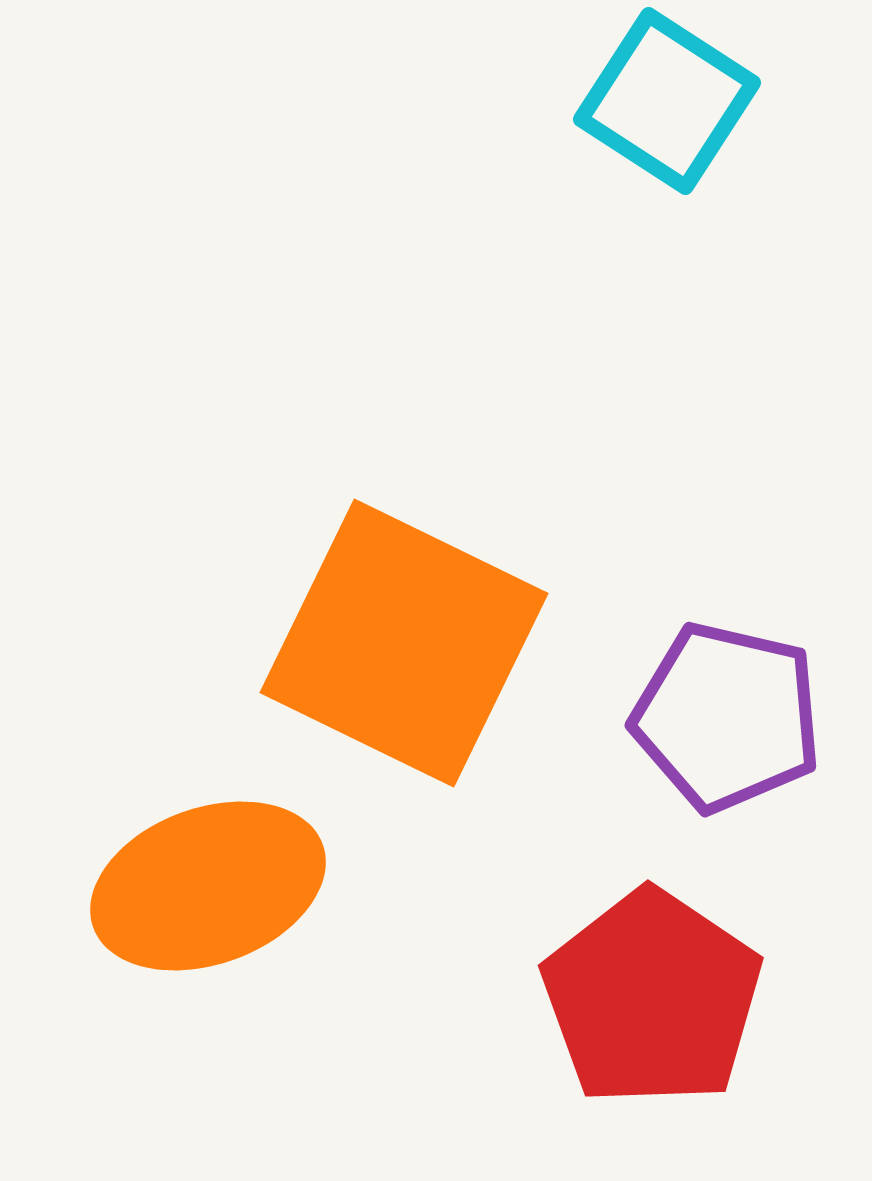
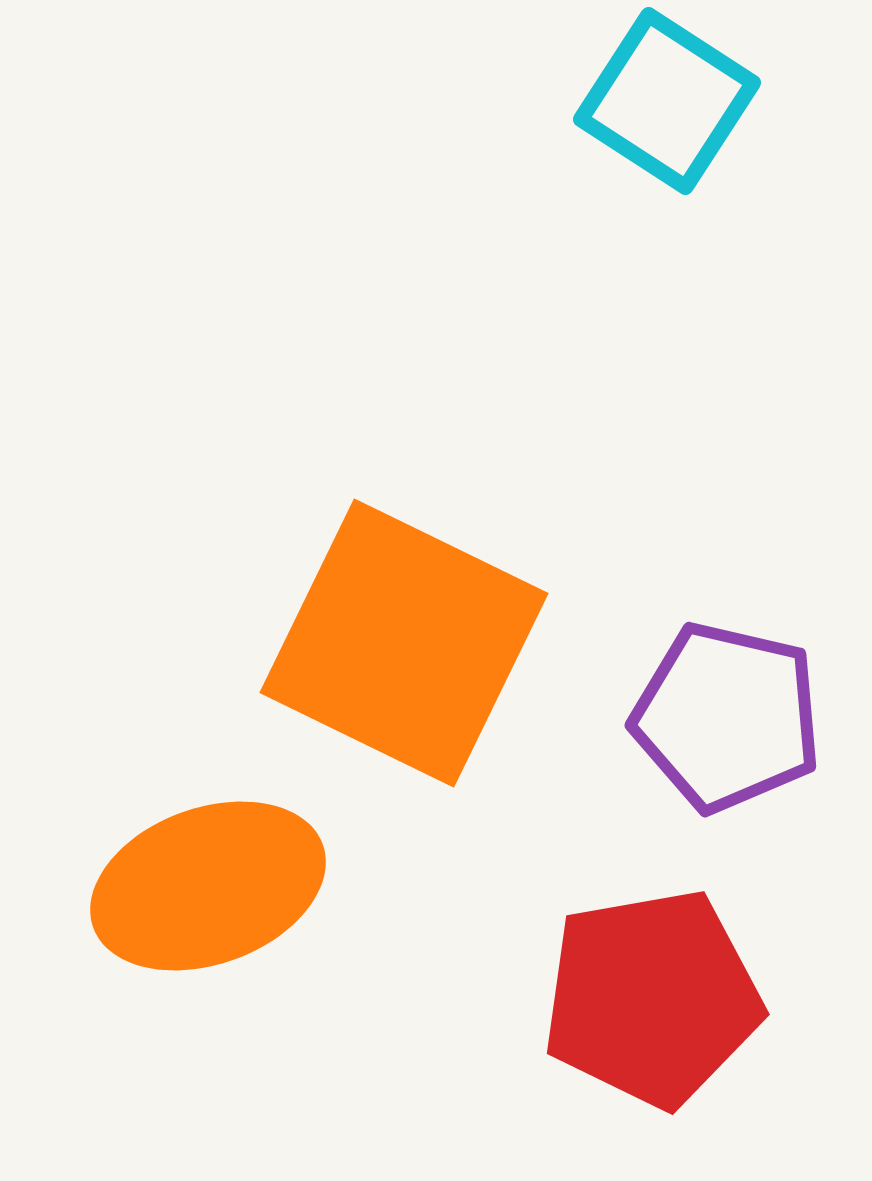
red pentagon: rotated 28 degrees clockwise
